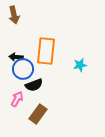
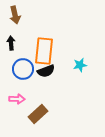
brown arrow: moved 1 px right
orange rectangle: moved 2 px left
black arrow: moved 5 px left, 14 px up; rotated 80 degrees clockwise
black semicircle: moved 12 px right, 14 px up
pink arrow: rotated 63 degrees clockwise
brown rectangle: rotated 12 degrees clockwise
